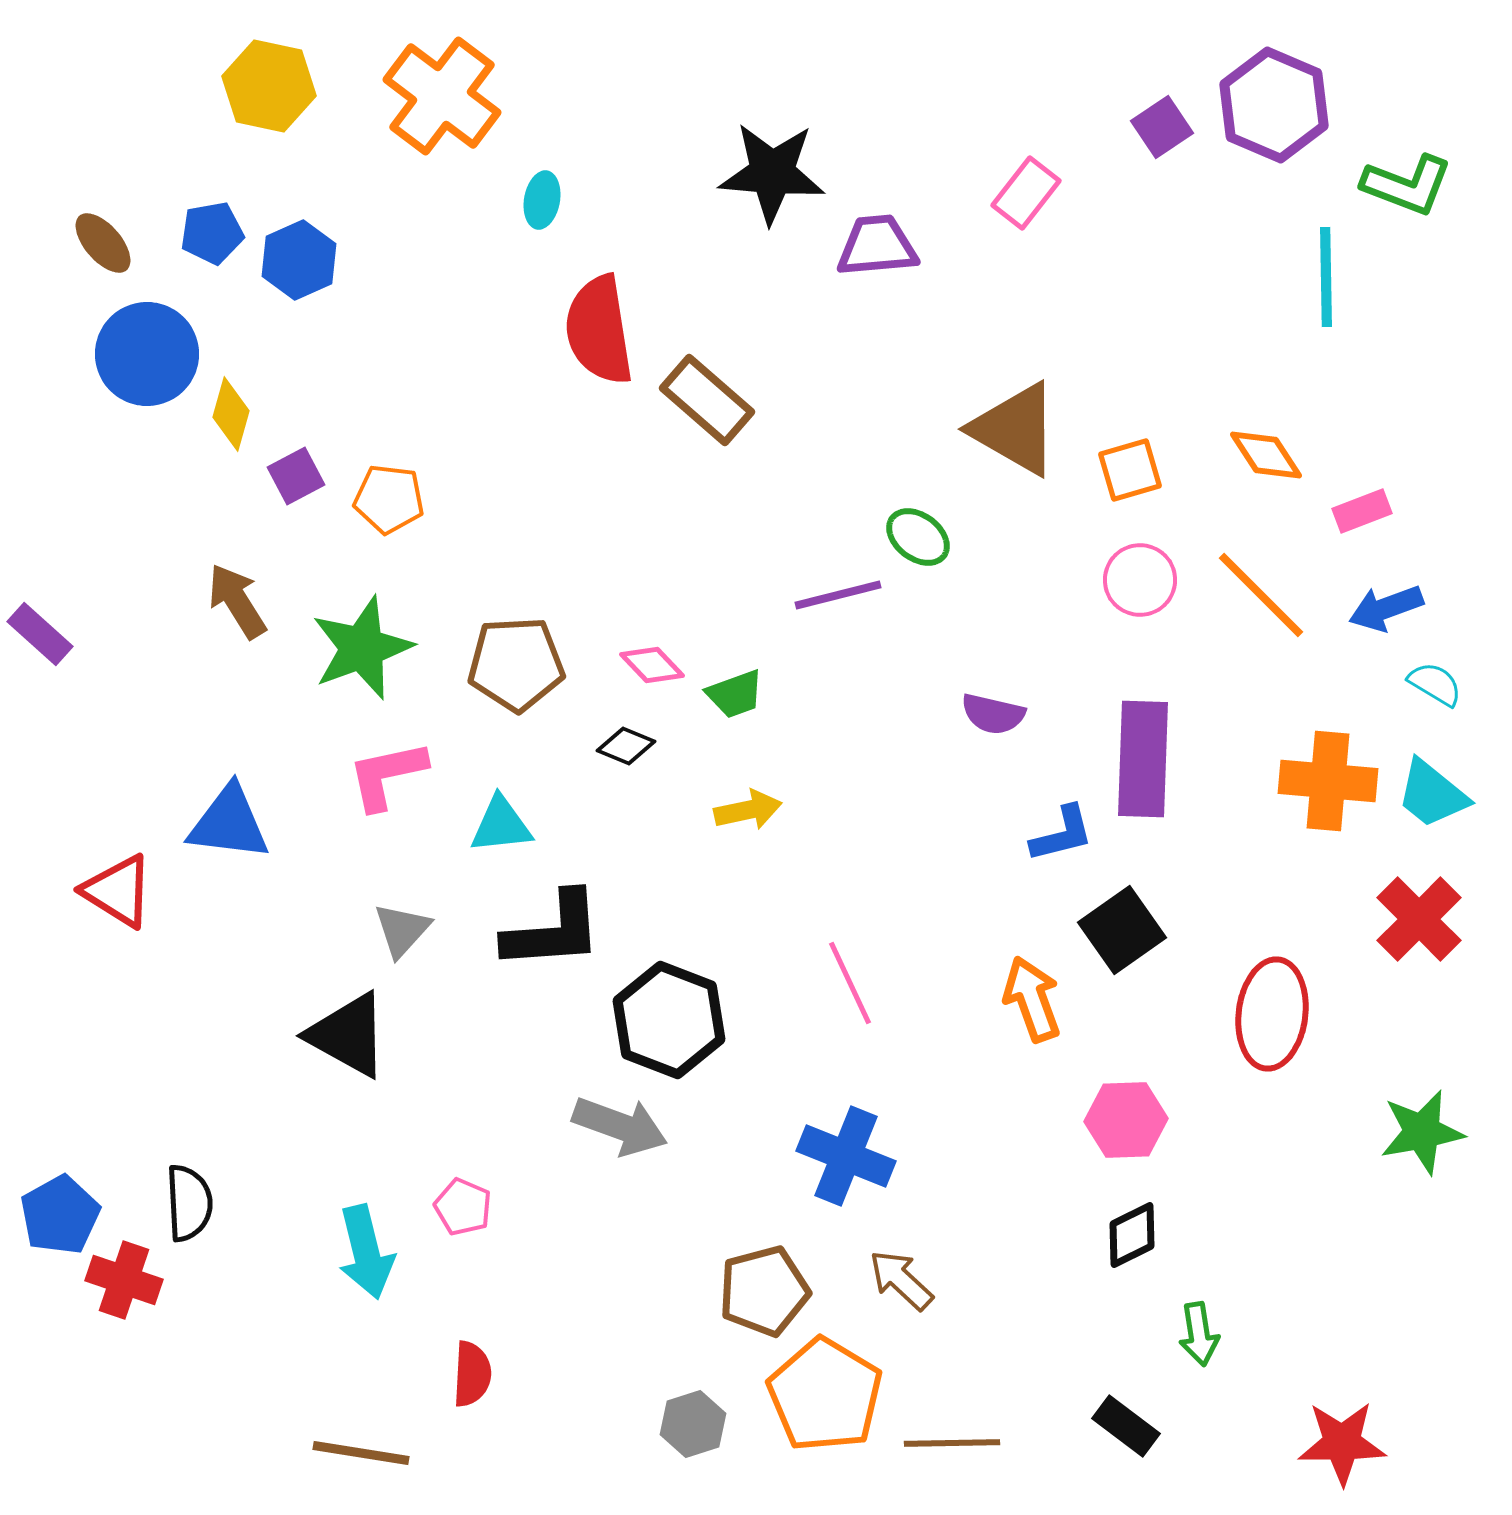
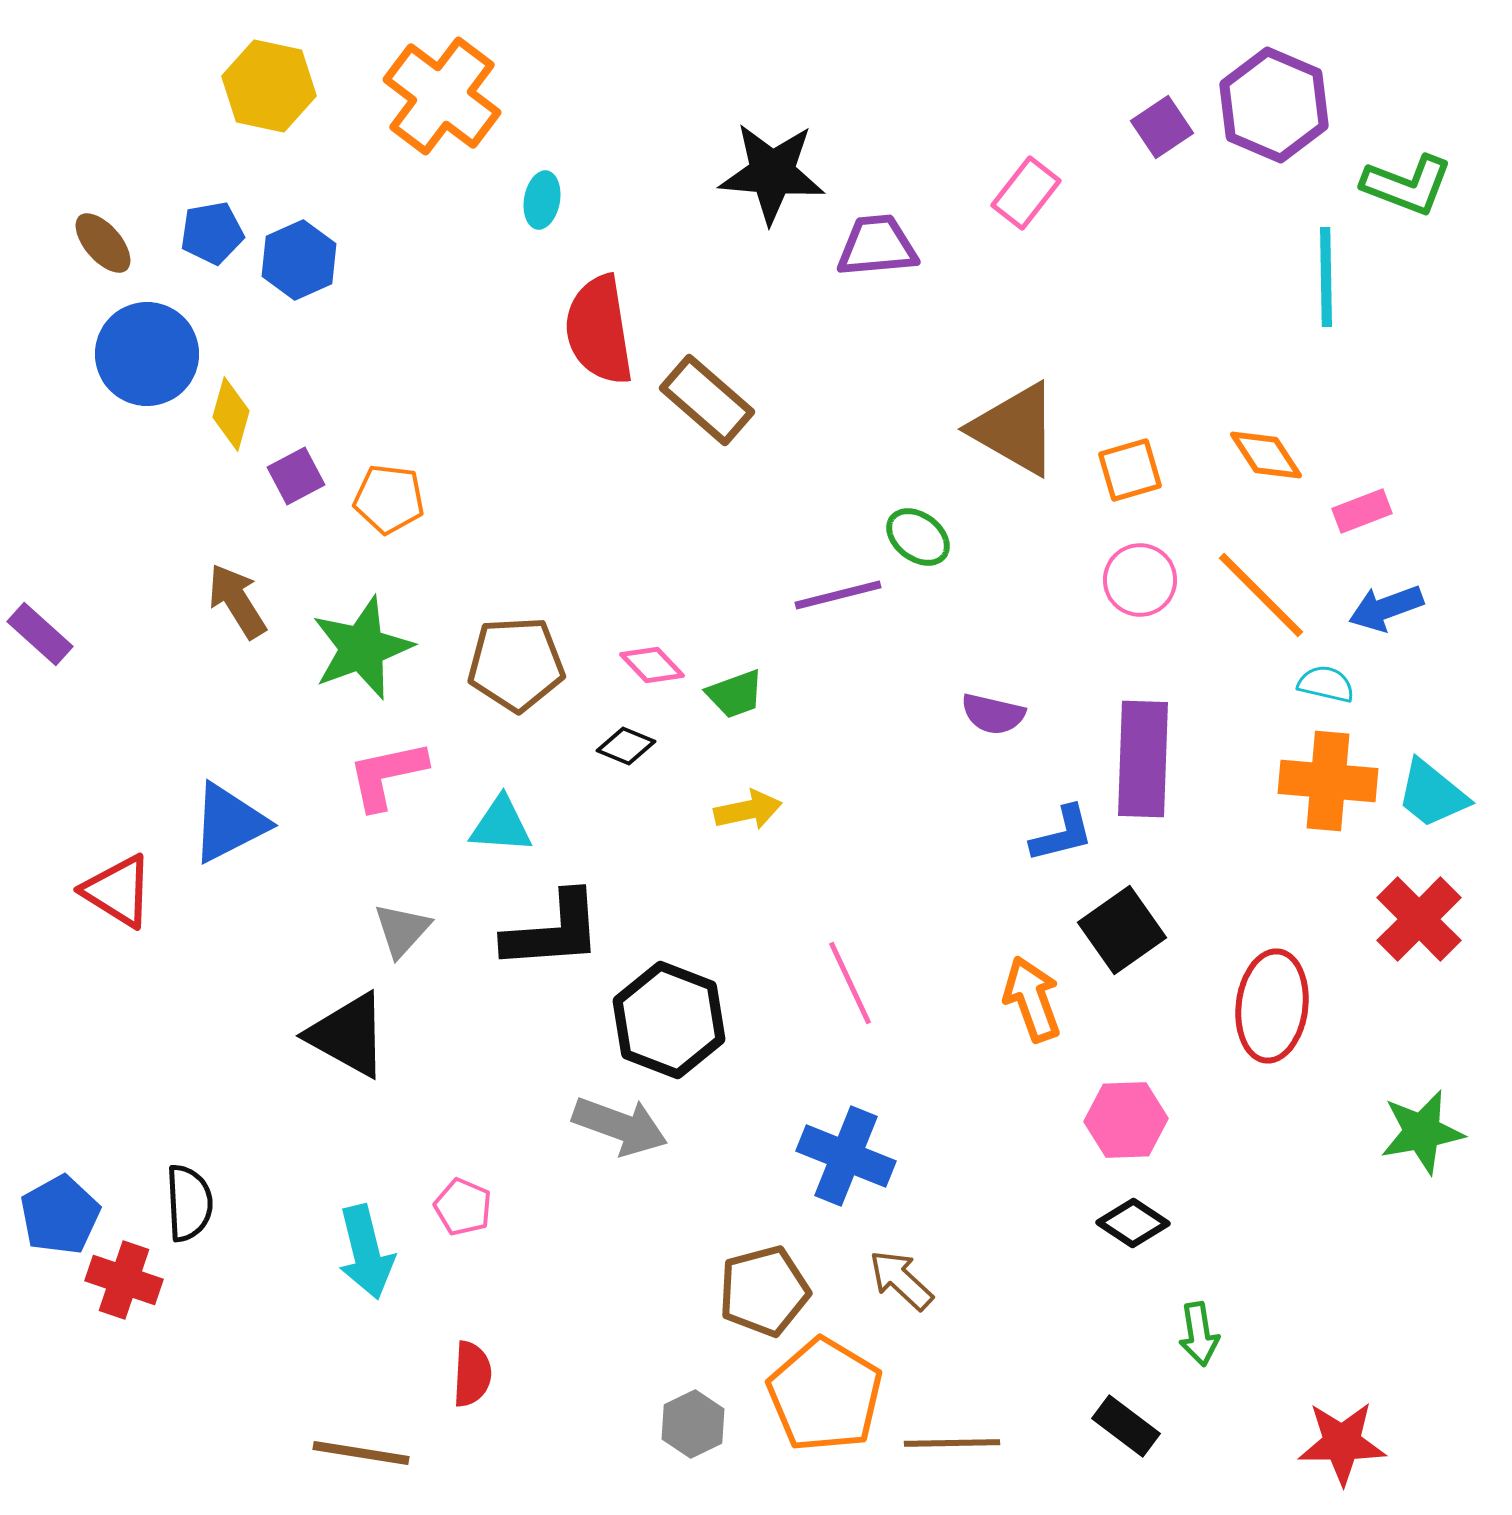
cyan semicircle at (1435, 684): moved 109 px left; rotated 18 degrees counterclockwise
blue triangle at (229, 823): rotated 34 degrees counterclockwise
cyan triangle at (501, 825): rotated 10 degrees clockwise
red ellipse at (1272, 1014): moved 8 px up
black diamond at (1132, 1235): moved 1 px right, 12 px up; rotated 60 degrees clockwise
gray hexagon at (693, 1424): rotated 8 degrees counterclockwise
